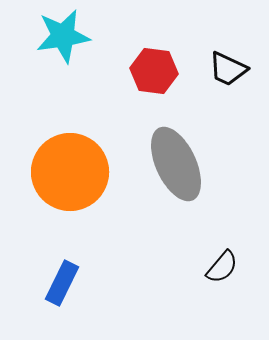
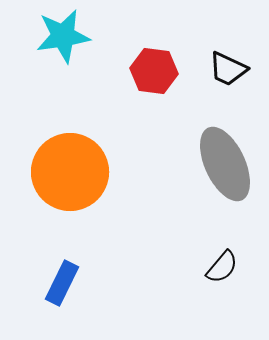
gray ellipse: moved 49 px right
